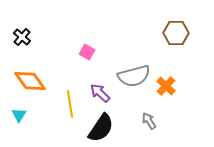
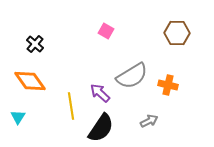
brown hexagon: moved 1 px right
black cross: moved 13 px right, 7 px down
pink square: moved 19 px right, 21 px up
gray semicircle: moved 2 px left; rotated 16 degrees counterclockwise
orange cross: moved 2 px right, 1 px up; rotated 30 degrees counterclockwise
yellow line: moved 1 px right, 2 px down
cyan triangle: moved 1 px left, 2 px down
gray arrow: rotated 96 degrees clockwise
